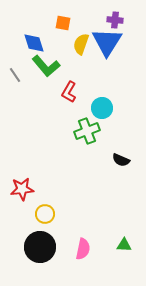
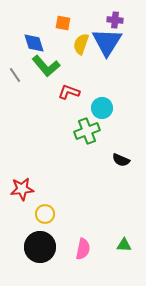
red L-shape: rotated 80 degrees clockwise
